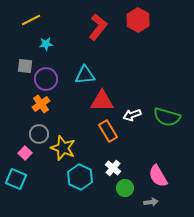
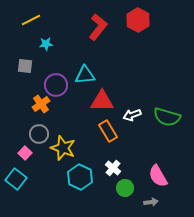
purple circle: moved 10 px right, 6 px down
cyan square: rotated 15 degrees clockwise
